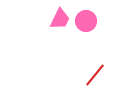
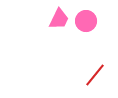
pink trapezoid: moved 1 px left
